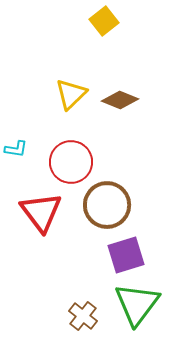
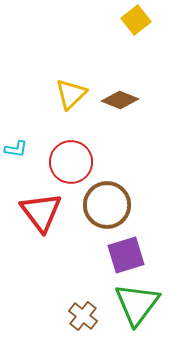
yellow square: moved 32 px right, 1 px up
